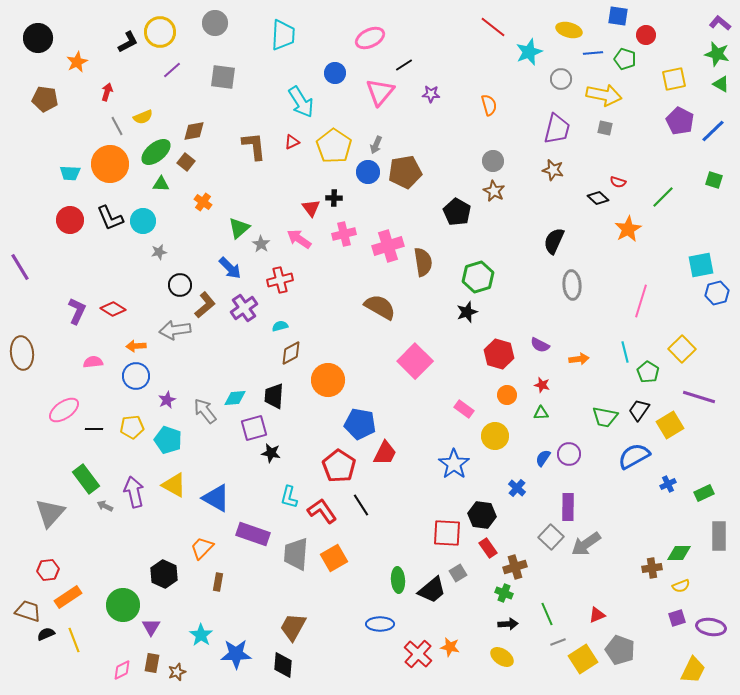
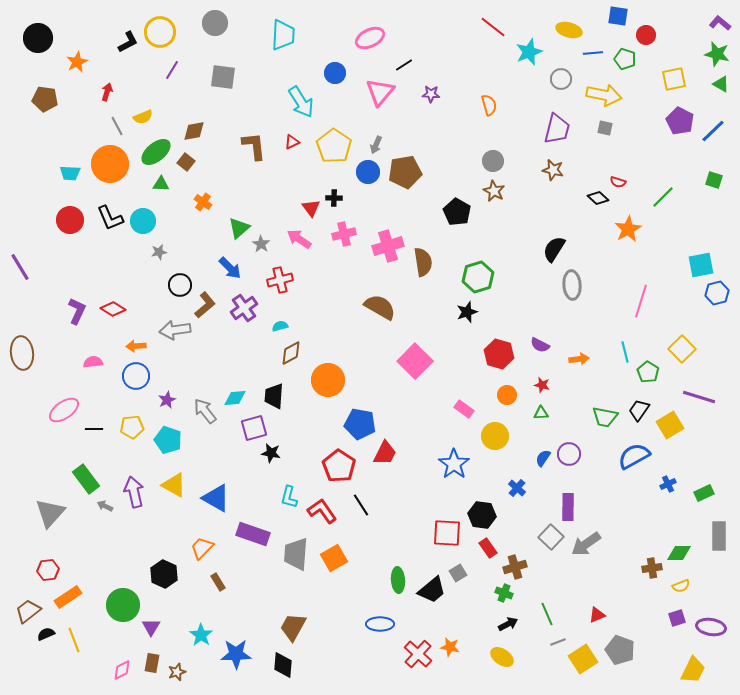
purple line at (172, 70): rotated 18 degrees counterclockwise
black semicircle at (554, 241): moved 8 px down; rotated 8 degrees clockwise
brown rectangle at (218, 582): rotated 42 degrees counterclockwise
brown trapezoid at (28, 611): rotated 56 degrees counterclockwise
black arrow at (508, 624): rotated 24 degrees counterclockwise
